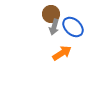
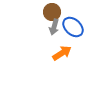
brown circle: moved 1 px right, 2 px up
